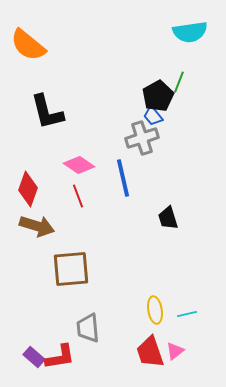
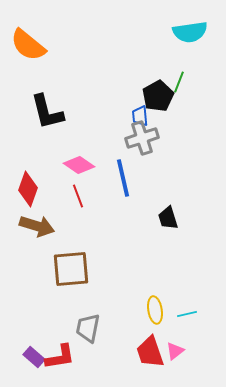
blue trapezoid: moved 13 px left; rotated 35 degrees clockwise
gray trapezoid: rotated 16 degrees clockwise
